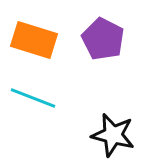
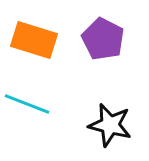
cyan line: moved 6 px left, 6 px down
black star: moved 3 px left, 10 px up
